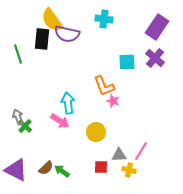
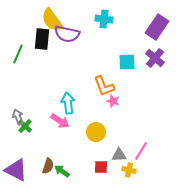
green line: rotated 42 degrees clockwise
brown semicircle: moved 2 px right, 2 px up; rotated 28 degrees counterclockwise
